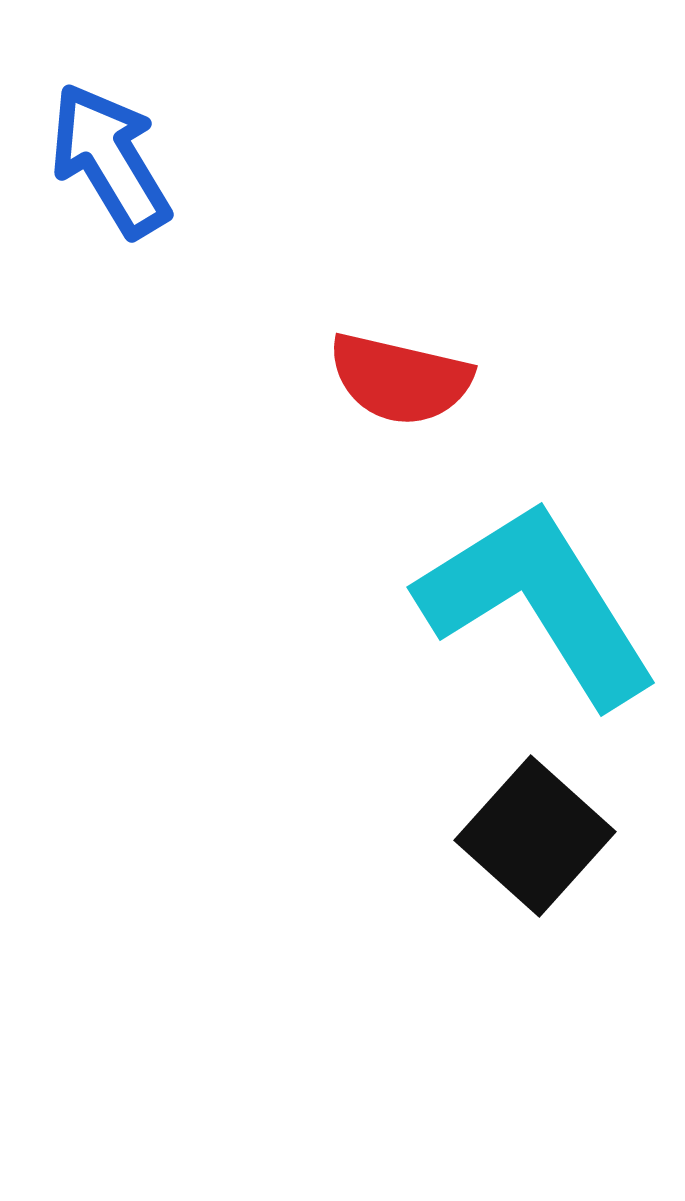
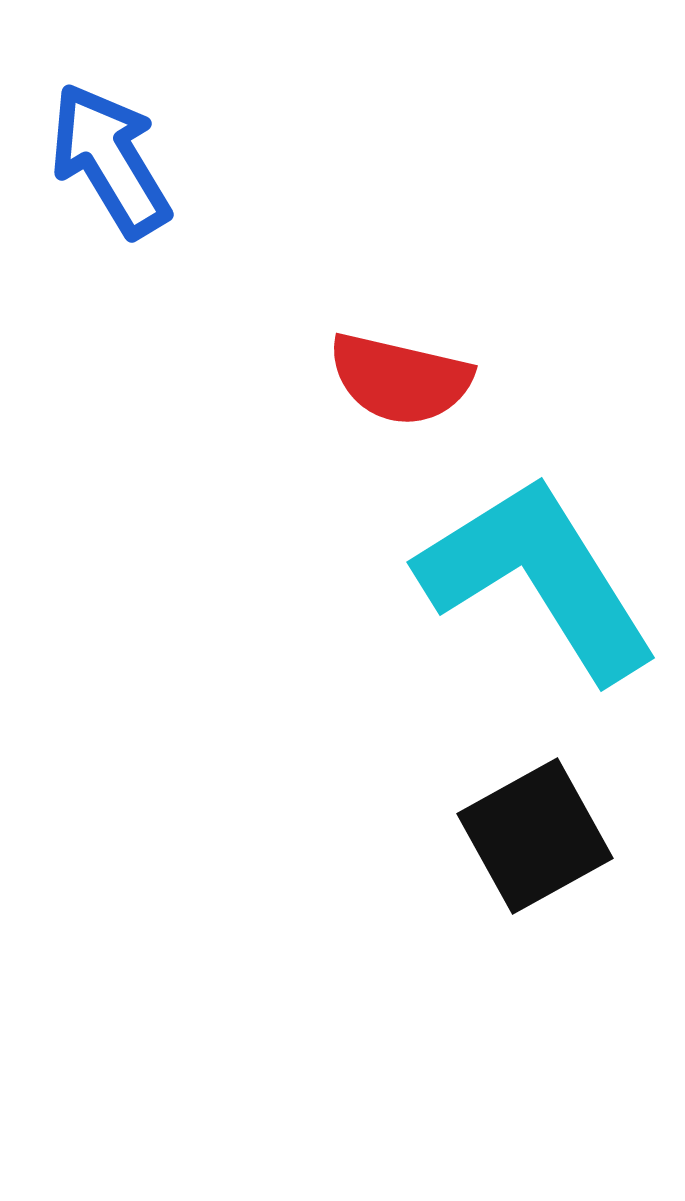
cyan L-shape: moved 25 px up
black square: rotated 19 degrees clockwise
